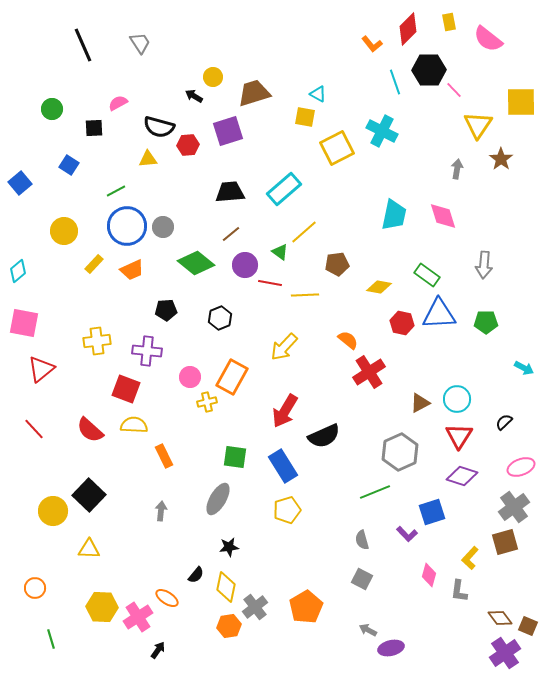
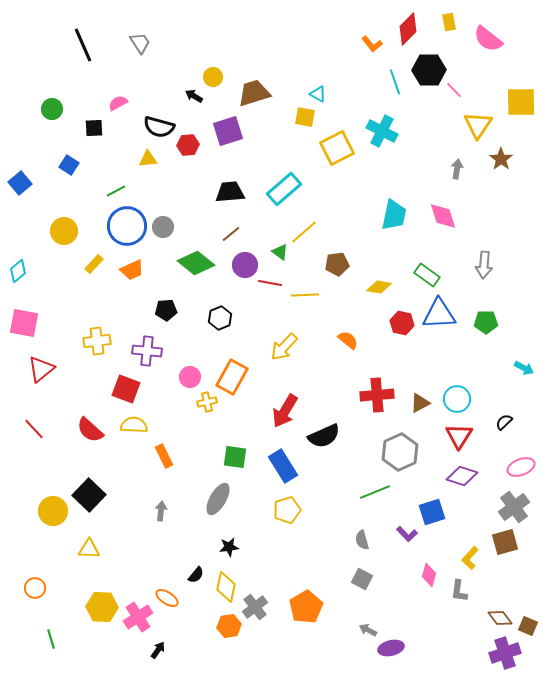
red cross at (369, 372): moved 8 px right, 23 px down; rotated 28 degrees clockwise
purple cross at (505, 653): rotated 16 degrees clockwise
